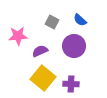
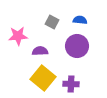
blue semicircle: rotated 144 degrees clockwise
purple circle: moved 3 px right
purple semicircle: rotated 21 degrees clockwise
